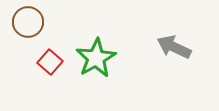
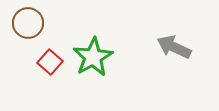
brown circle: moved 1 px down
green star: moved 3 px left, 1 px up
